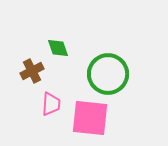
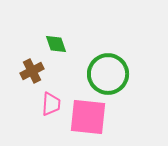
green diamond: moved 2 px left, 4 px up
pink square: moved 2 px left, 1 px up
